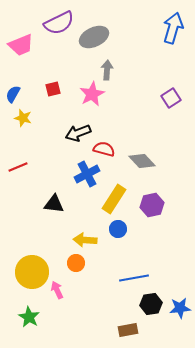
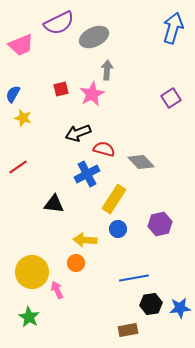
red square: moved 8 px right
gray diamond: moved 1 px left, 1 px down
red line: rotated 12 degrees counterclockwise
purple hexagon: moved 8 px right, 19 px down
